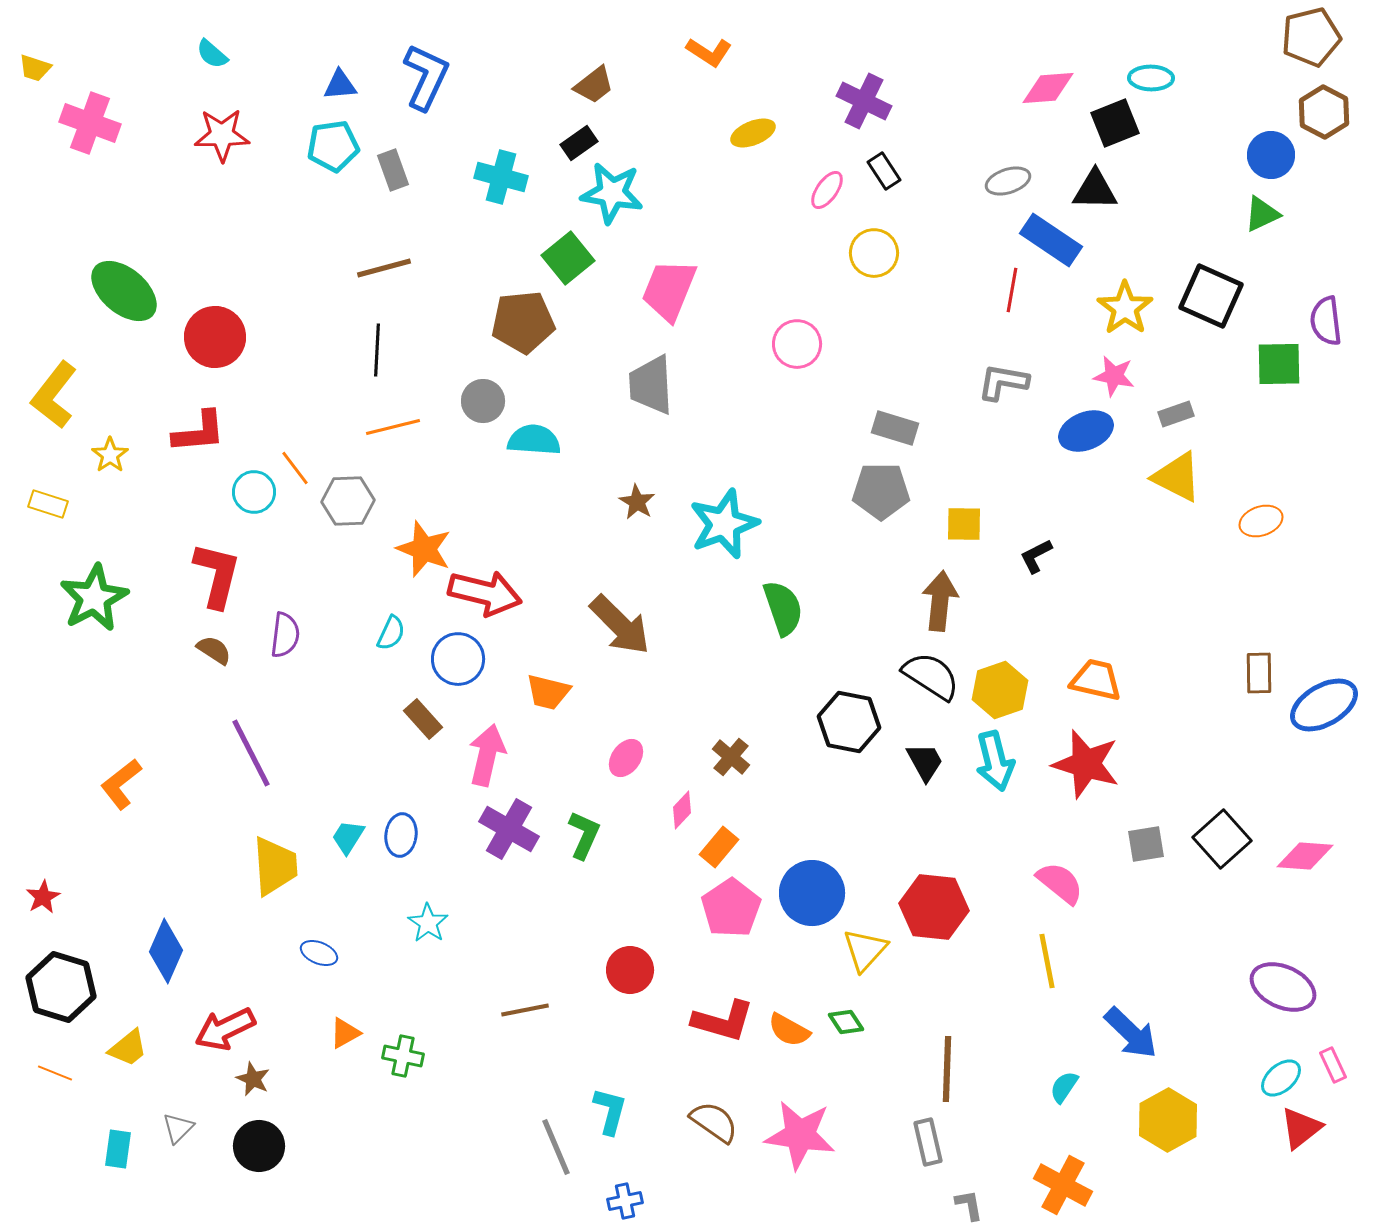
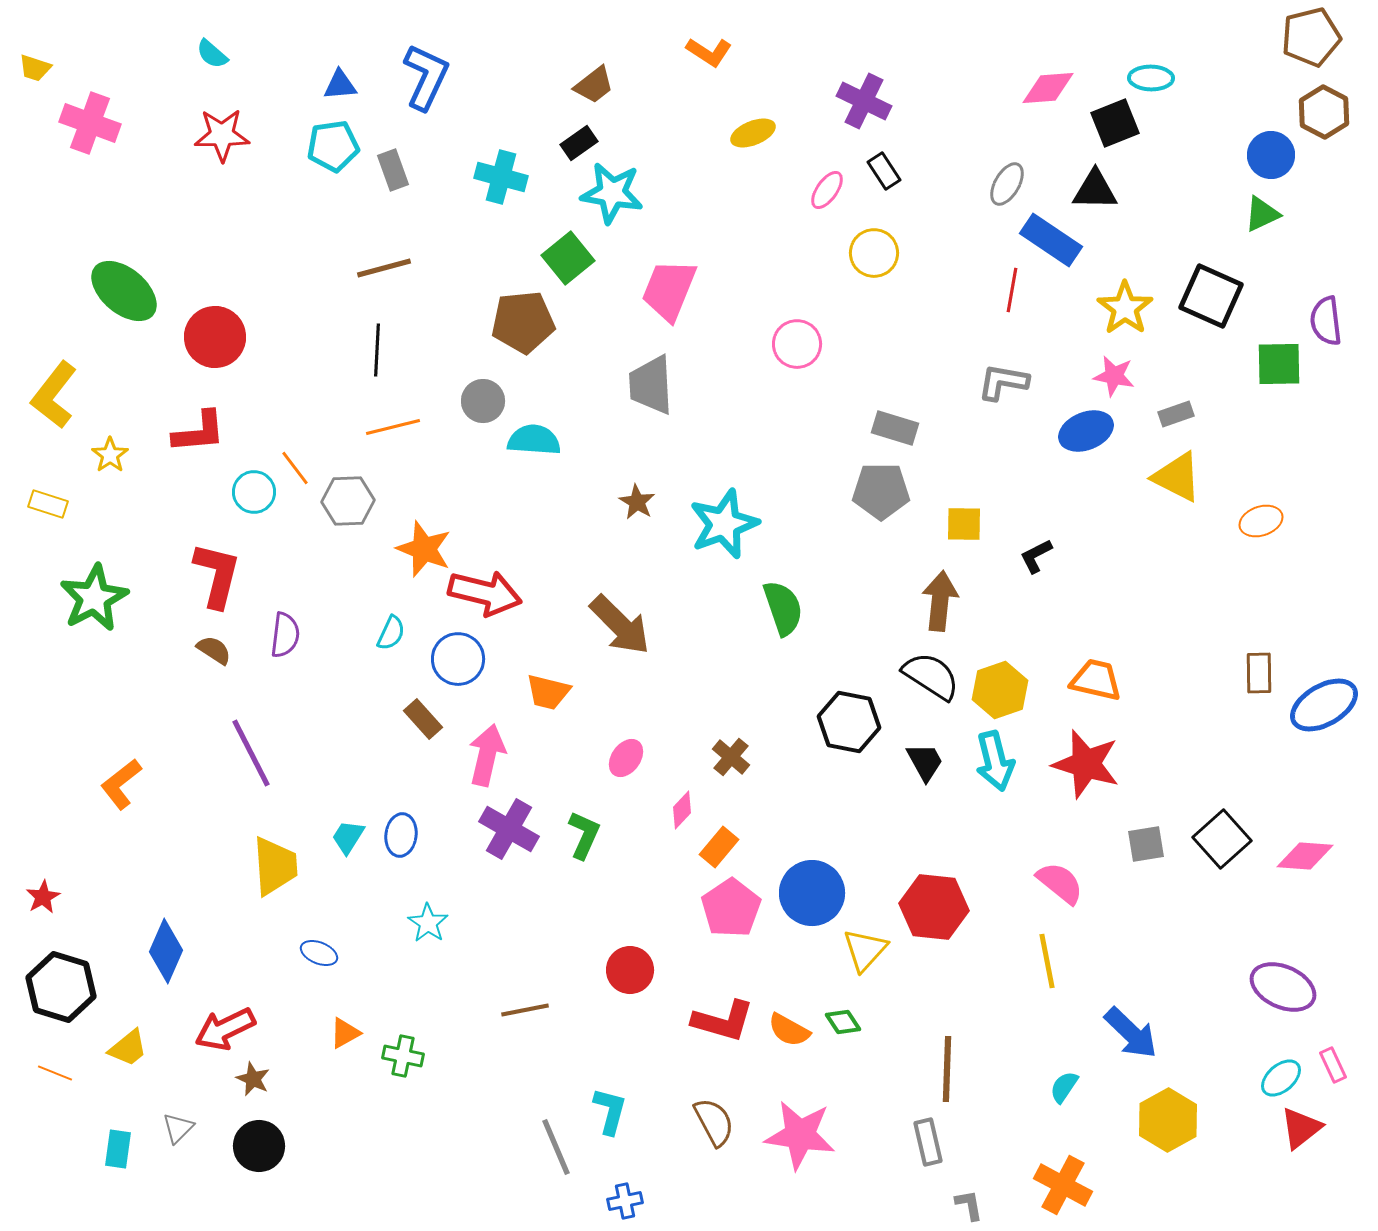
gray ellipse at (1008, 181): moved 1 px left, 3 px down; rotated 42 degrees counterclockwise
green diamond at (846, 1022): moved 3 px left
brown semicircle at (714, 1122): rotated 27 degrees clockwise
